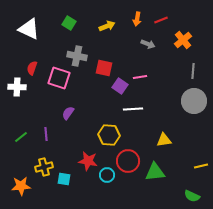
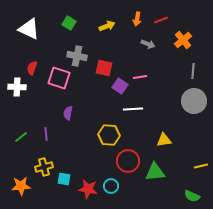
purple semicircle: rotated 24 degrees counterclockwise
red star: moved 28 px down
cyan circle: moved 4 px right, 11 px down
